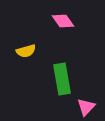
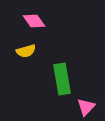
pink diamond: moved 29 px left
